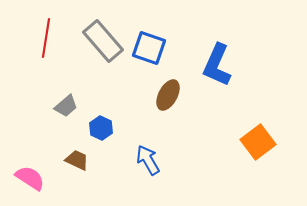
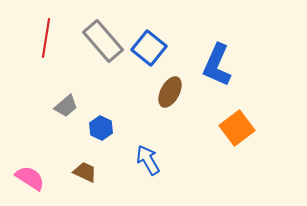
blue square: rotated 20 degrees clockwise
brown ellipse: moved 2 px right, 3 px up
orange square: moved 21 px left, 14 px up
brown trapezoid: moved 8 px right, 12 px down
